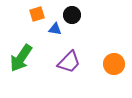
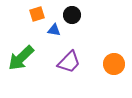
blue triangle: moved 1 px left, 1 px down
green arrow: rotated 12 degrees clockwise
